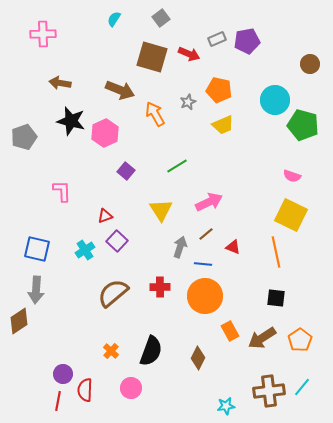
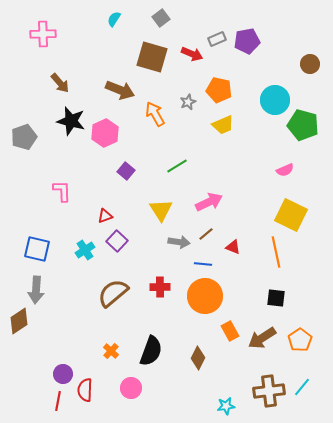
red arrow at (189, 54): moved 3 px right
brown arrow at (60, 83): rotated 140 degrees counterclockwise
pink semicircle at (292, 176): moved 7 px left, 6 px up; rotated 42 degrees counterclockwise
gray arrow at (180, 247): moved 1 px left, 5 px up; rotated 80 degrees clockwise
